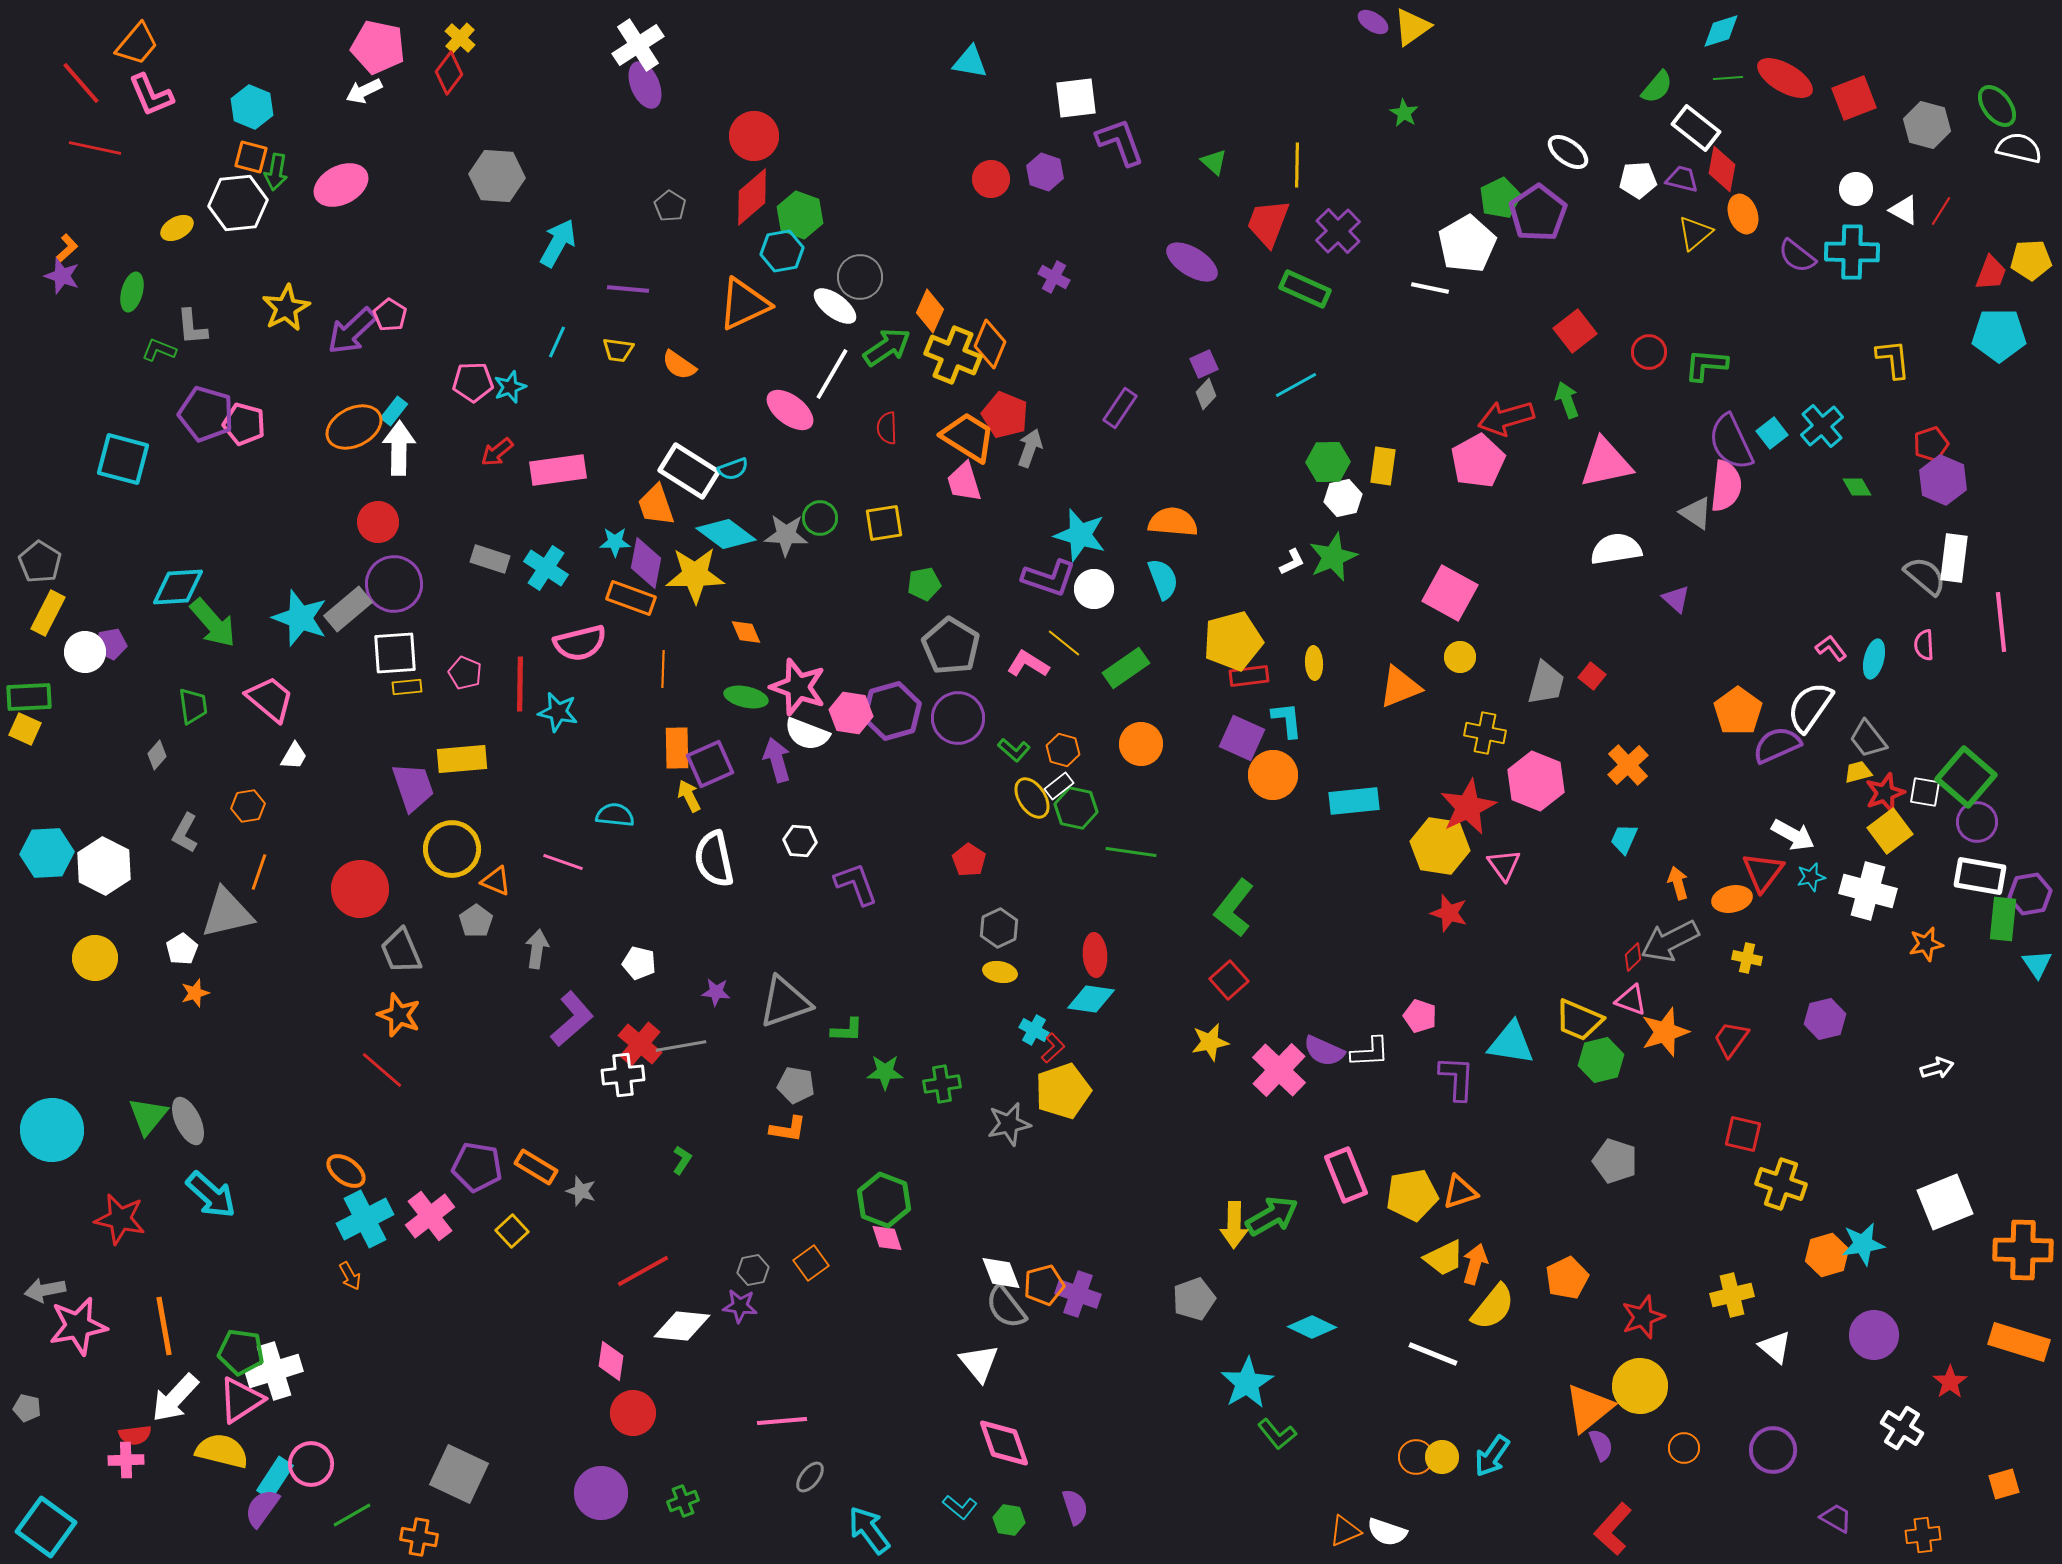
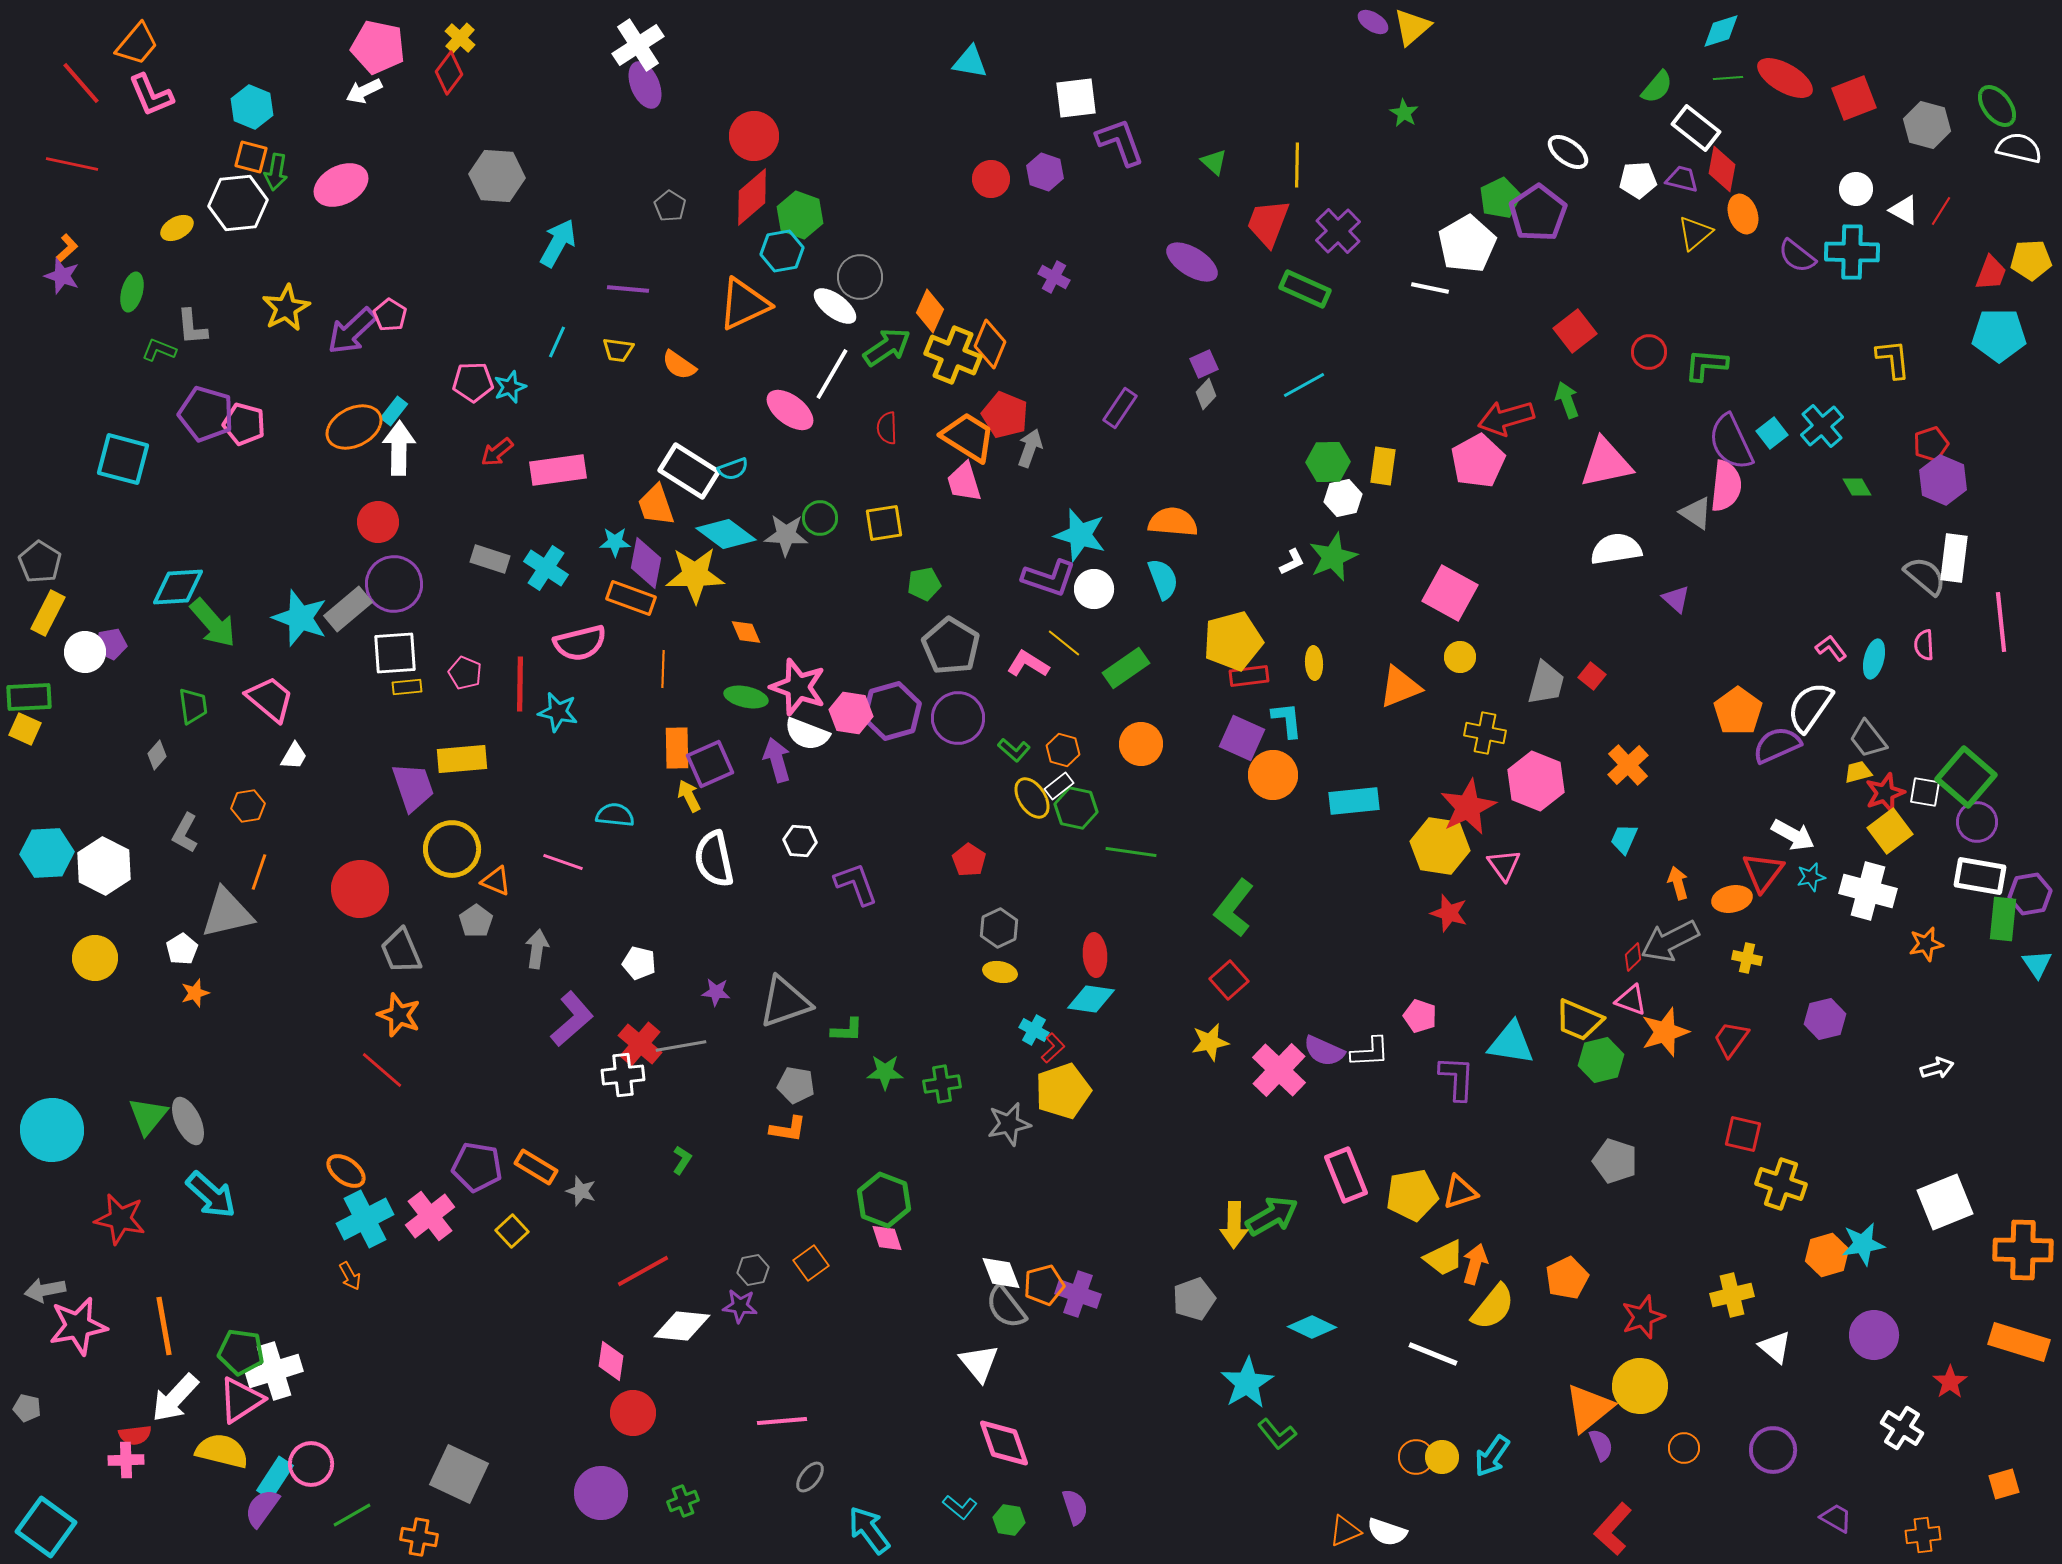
yellow triangle at (1412, 27): rotated 6 degrees counterclockwise
red line at (95, 148): moved 23 px left, 16 px down
cyan line at (1296, 385): moved 8 px right
